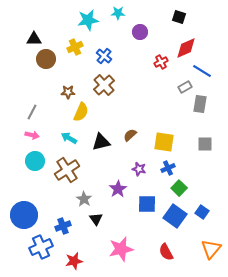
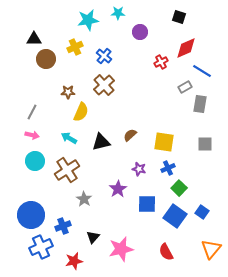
blue circle at (24, 215): moved 7 px right
black triangle at (96, 219): moved 3 px left, 18 px down; rotated 16 degrees clockwise
